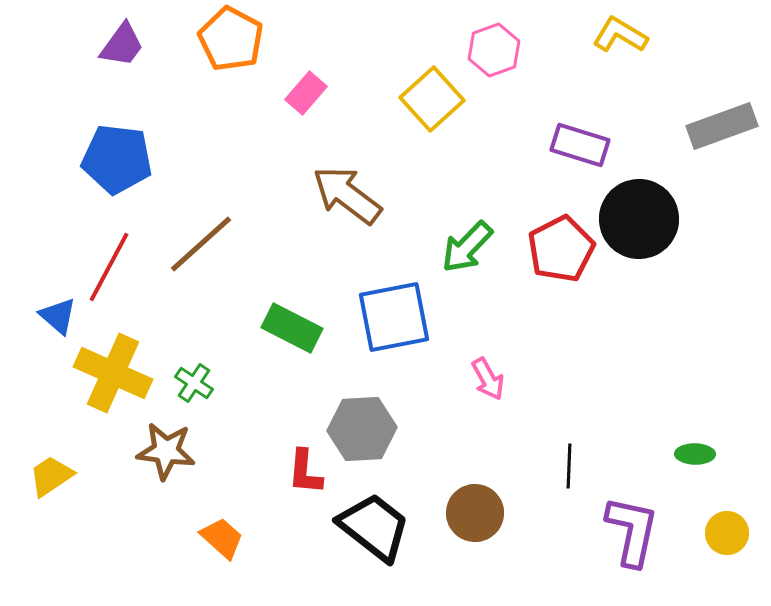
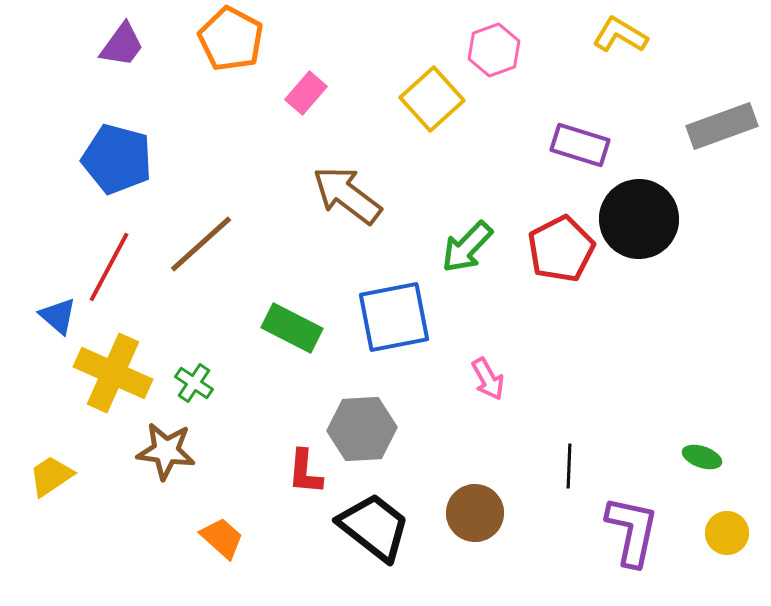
blue pentagon: rotated 8 degrees clockwise
green ellipse: moved 7 px right, 3 px down; rotated 18 degrees clockwise
